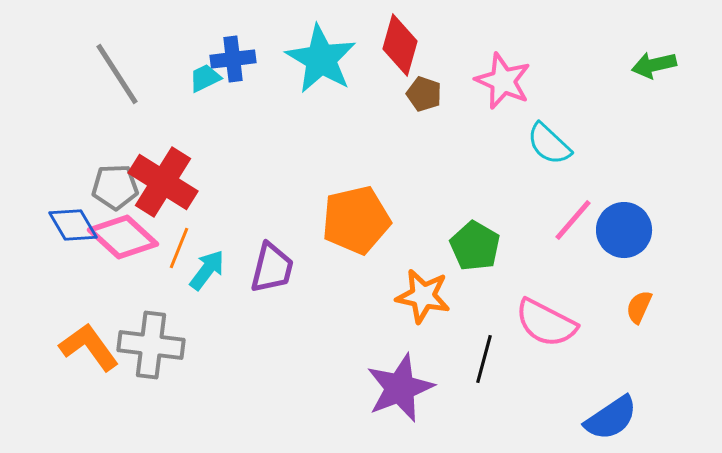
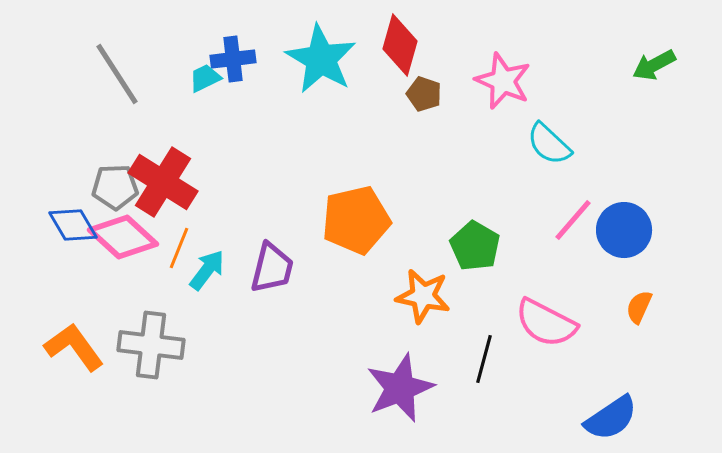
green arrow: rotated 15 degrees counterclockwise
orange L-shape: moved 15 px left
